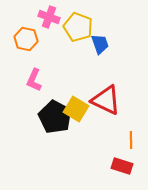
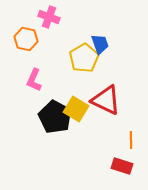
yellow pentagon: moved 6 px right, 31 px down; rotated 20 degrees clockwise
